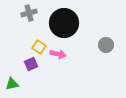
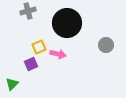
gray cross: moved 1 px left, 2 px up
black circle: moved 3 px right
yellow square: rotated 32 degrees clockwise
green triangle: rotated 32 degrees counterclockwise
